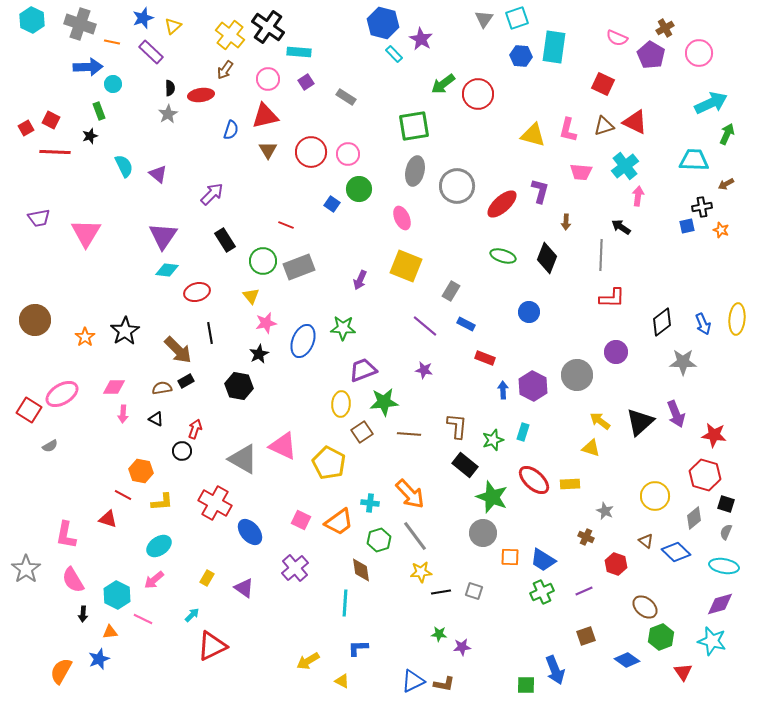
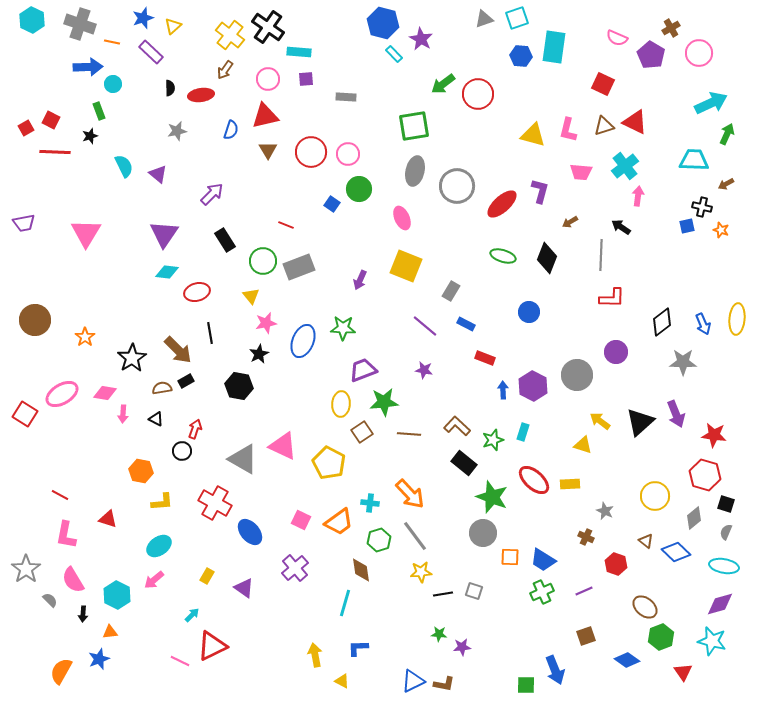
gray triangle at (484, 19): rotated 36 degrees clockwise
brown cross at (665, 28): moved 6 px right
purple square at (306, 82): moved 3 px up; rotated 28 degrees clockwise
gray rectangle at (346, 97): rotated 30 degrees counterclockwise
gray star at (168, 114): moved 9 px right, 17 px down; rotated 18 degrees clockwise
black cross at (702, 207): rotated 24 degrees clockwise
purple trapezoid at (39, 218): moved 15 px left, 5 px down
brown arrow at (566, 222): moved 4 px right; rotated 56 degrees clockwise
purple triangle at (163, 236): moved 1 px right, 2 px up
cyan diamond at (167, 270): moved 2 px down
black star at (125, 331): moved 7 px right, 27 px down
pink diamond at (114, 387): moved 9 px left, 6 px down; rotated 10 degrees clockwise
red square at (29, 410): moved 4 px left, 4 px down
brown L-shape at (457, 426): rotated 52 degrees counterclockwise
gray semicircle at (50, 446): moved 154 px down; rotated 105 degrees counterclockwise
yellow triangle at (591, 448): moved 8 px left, 3 px up
black rectangle at (465, 465): moved 1 px left, 2 px up
red line at (123, 495): moved 63 px left
yellow rectangle at (207, 578): moved 2 px up
black line at (441, 592): moved 2 px right, 2 px down
cyan line at (345, 603): rotated 12 degrees clockwise
pink line at (143, 619): moved 37 px right, 42 px down
yellow arrow at (308, 661): moved 7 px right, 6 px up; rotated 110 degrees clockwise
